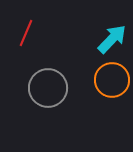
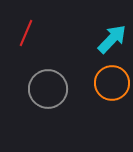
orange circle: moved 3 px down
gray circle: moved 1 px down
